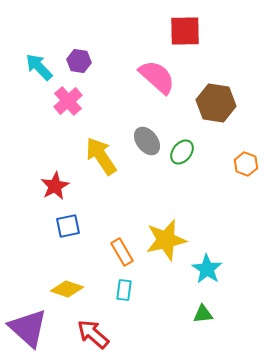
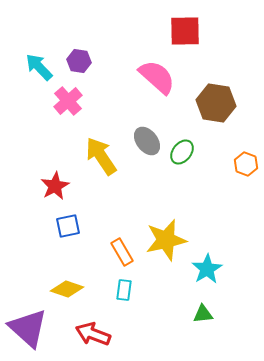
cyan star: rotated 8 degrees clockwise
red arrow: rotated 20 degrees counterclockwise
